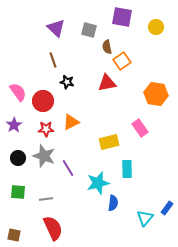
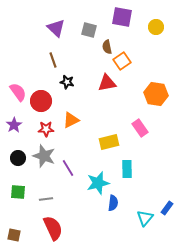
red circle: moved 2 px left
orange triangle: moved 2 px up
